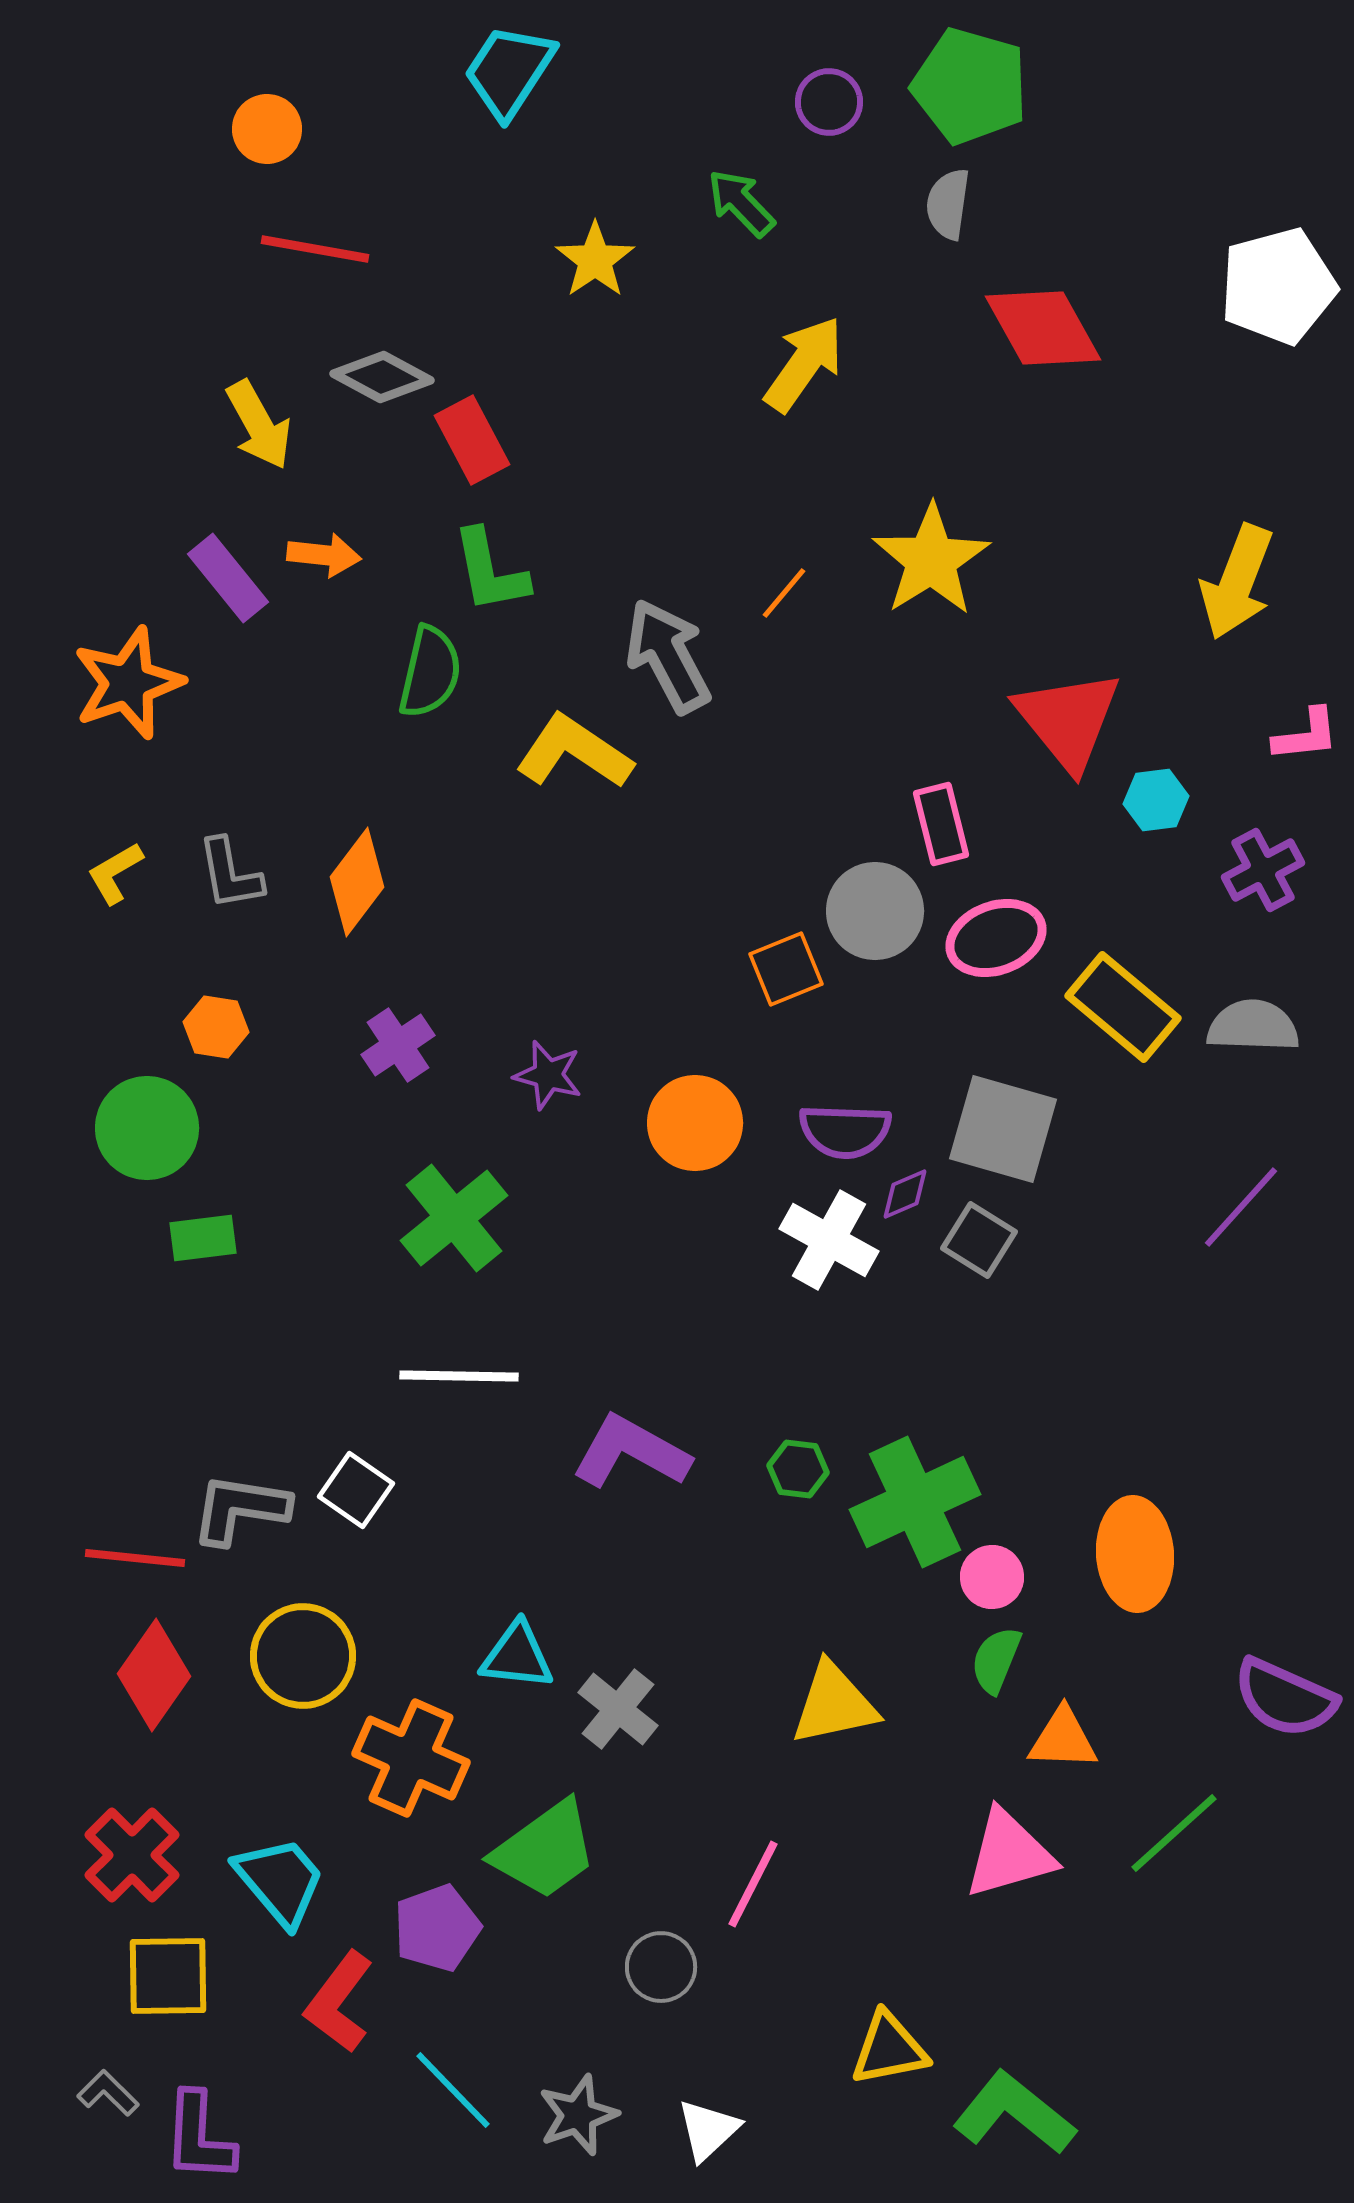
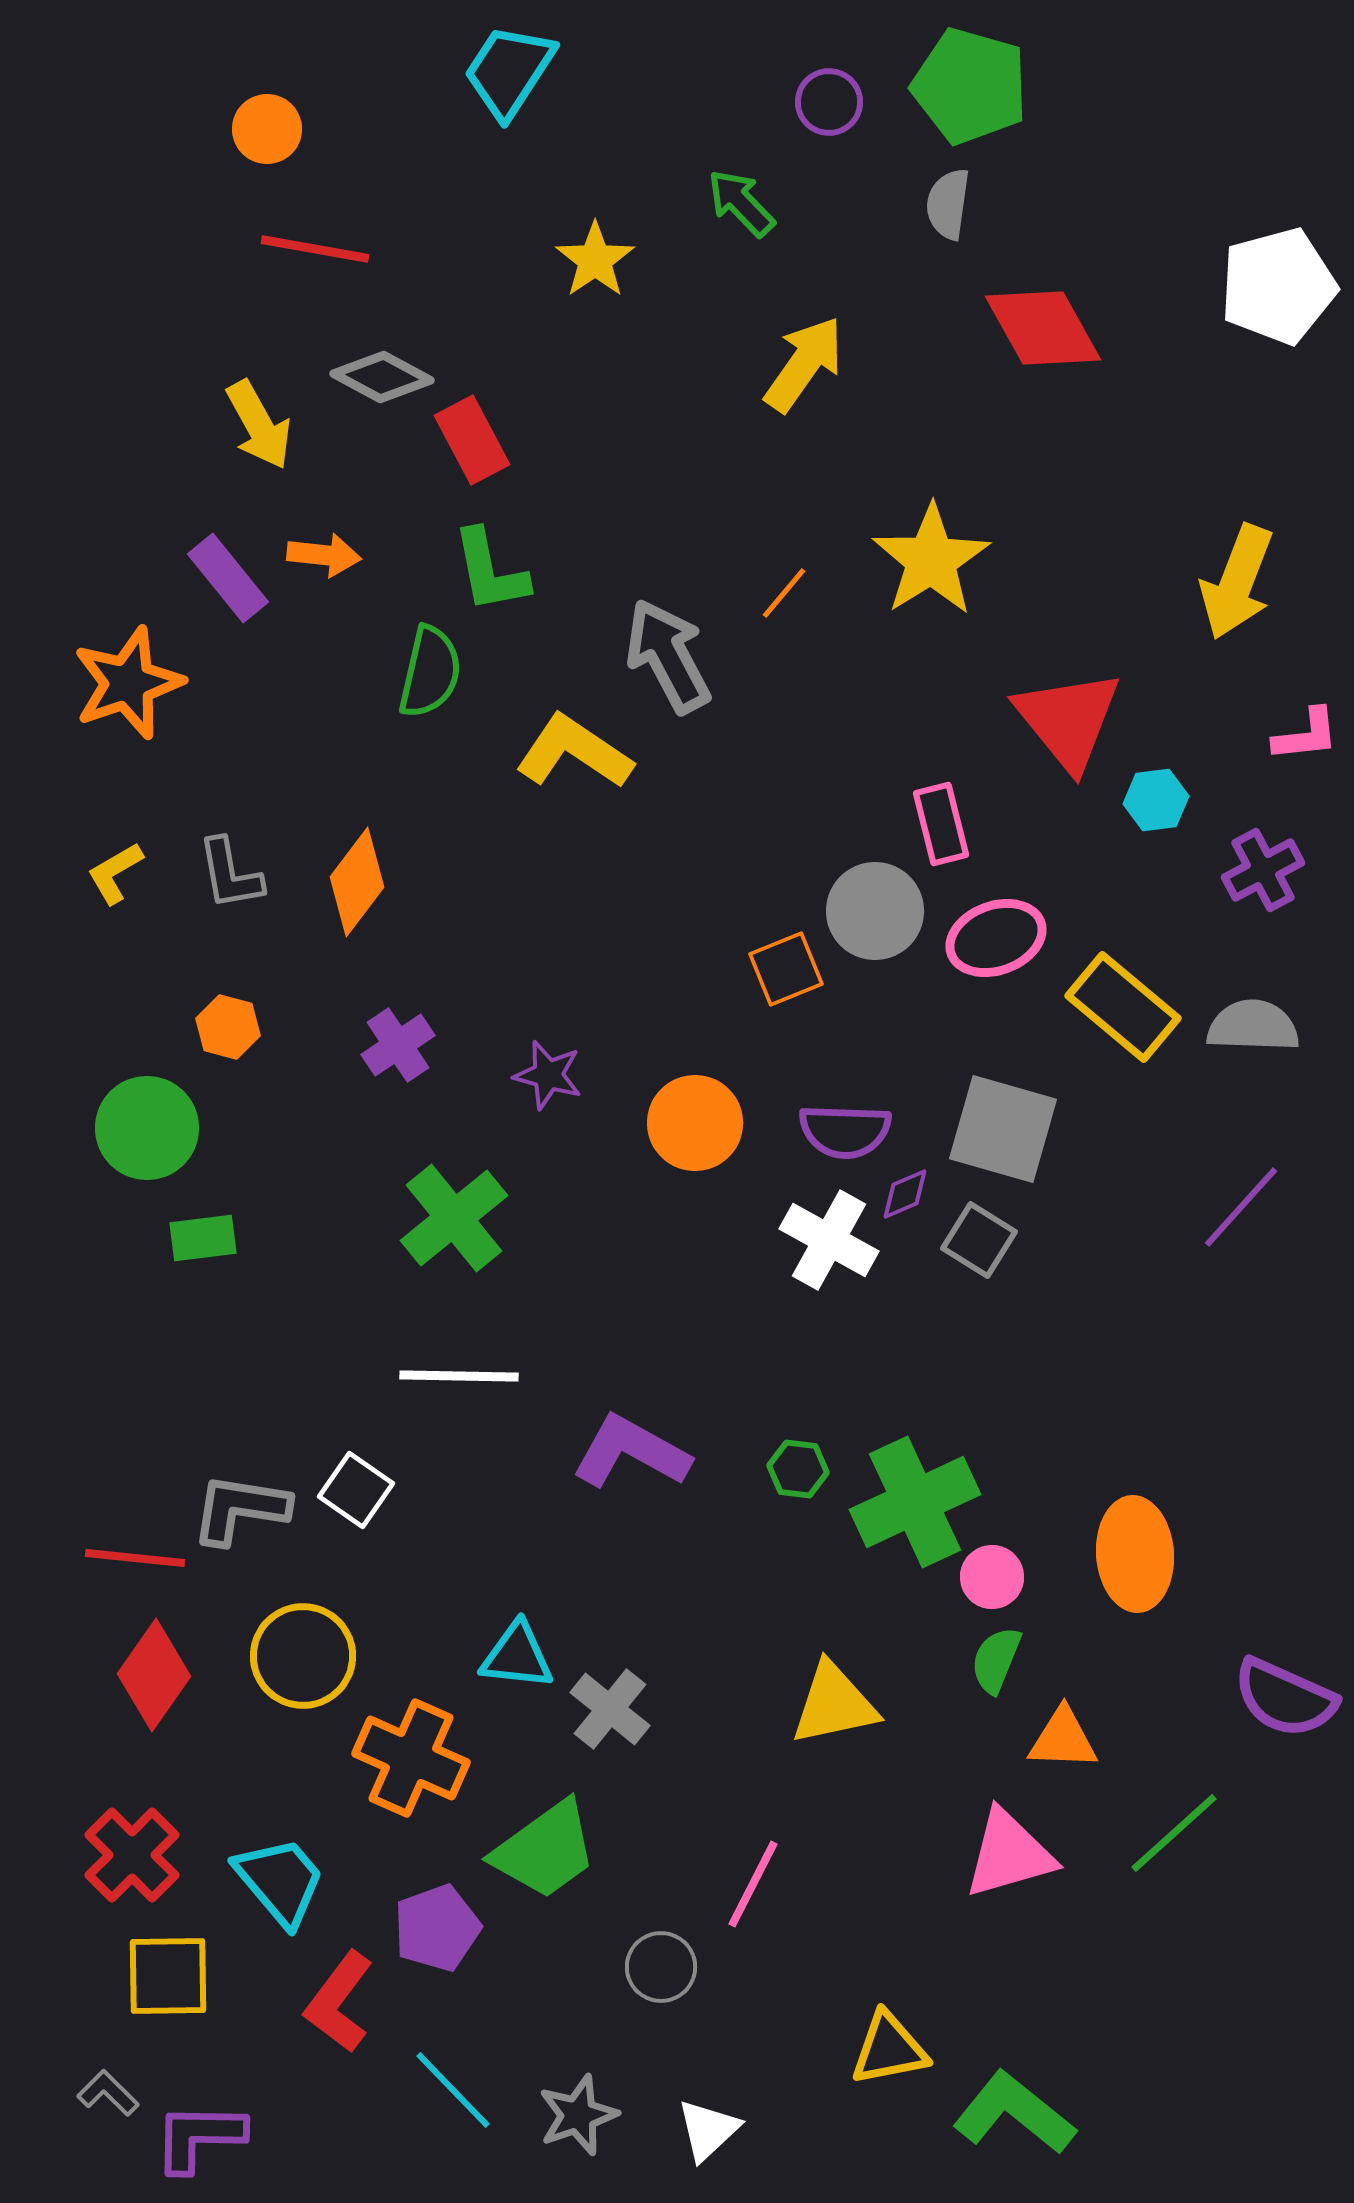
orange hexagon at (216, 1027): moved 12 px right; rotated 6 degrees clockwise
gray cross at (618, 1709): moved 8 px left
purple L-shape at (199, 2137): rotated 88 degrees clockwise
